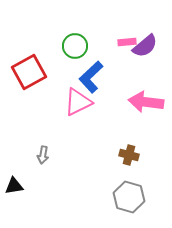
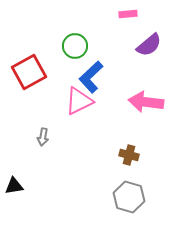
pink rectangle: moved 1 px right, 28 px up
purple semicircle: moved 4 px right, 1 px up
pink triangle: moved 1 px right, 1 px up
gray arrow: moved 18 px up
